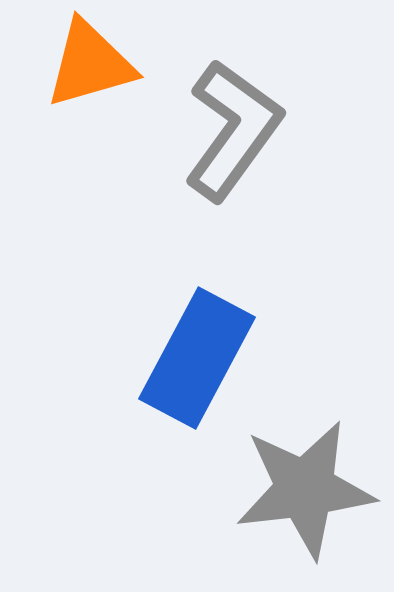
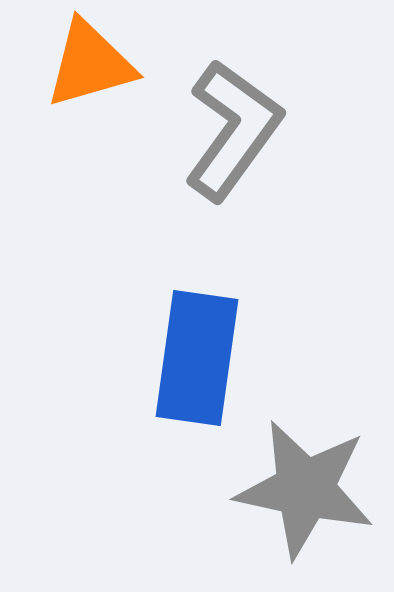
blue rectangle: rotated 20 degrees counterclockwise
gray star: rotated 19 degrees clockwise
